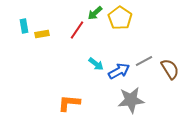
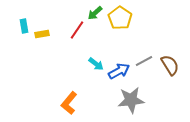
brown semicircle: moved 4 px up
orange L-shape: rotated 55 degrees counterclockwise
